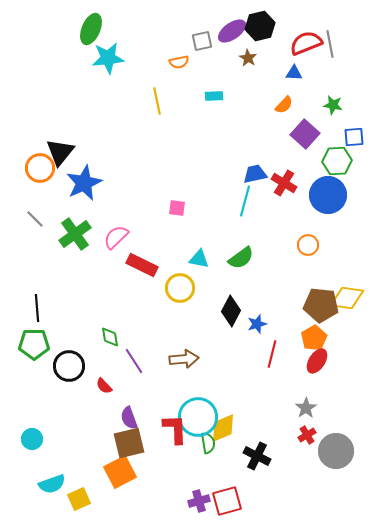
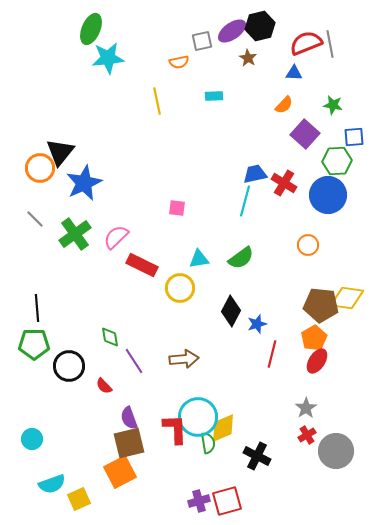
cyan triangle at (199, 259): rotated 20 degrees counterclockwise
